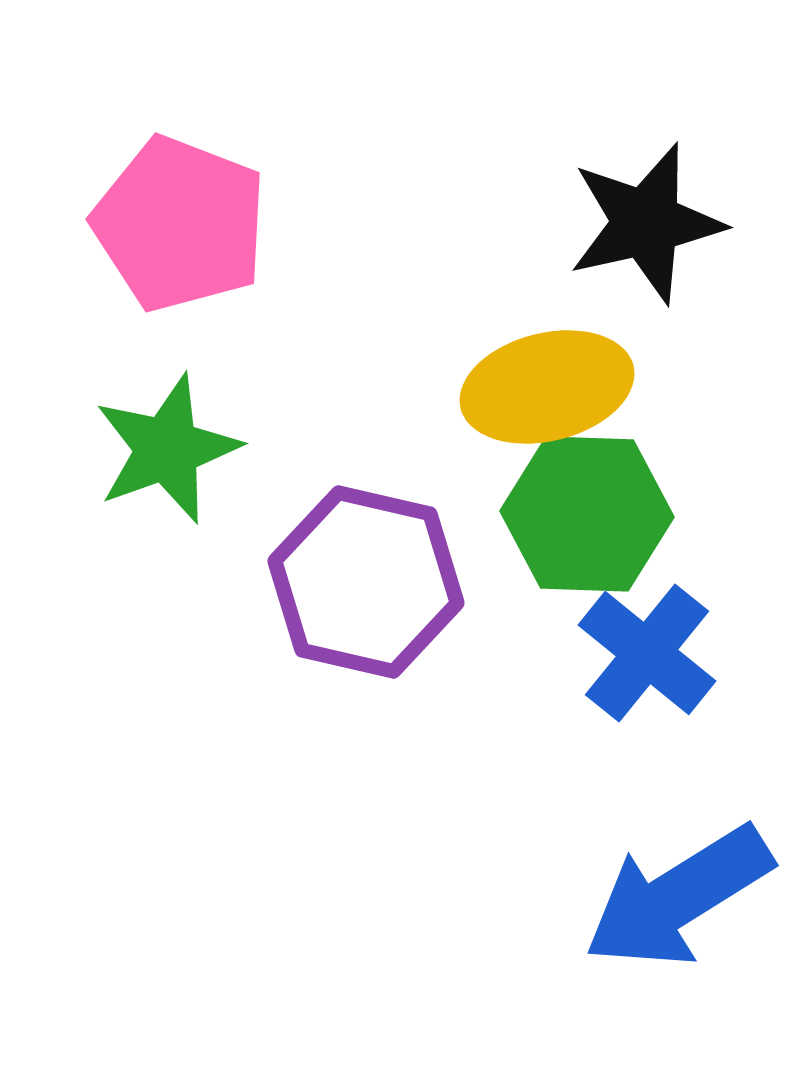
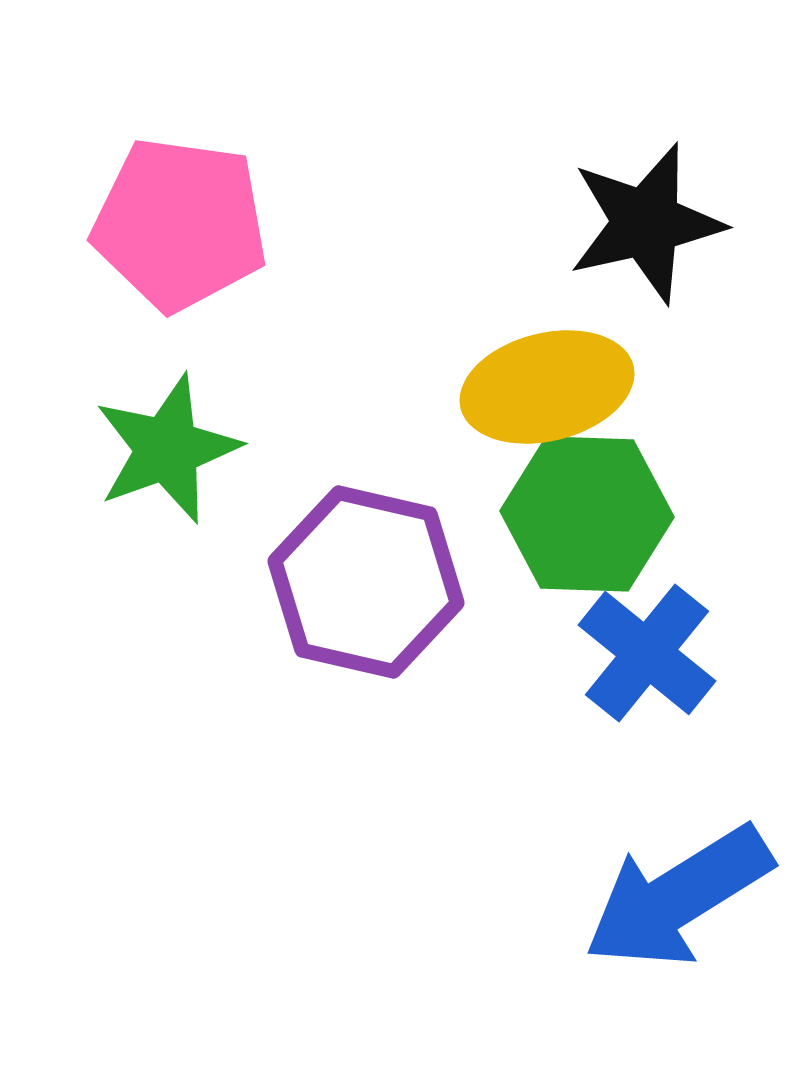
pink pentagon: rotated 13 degrees counterclockwise
